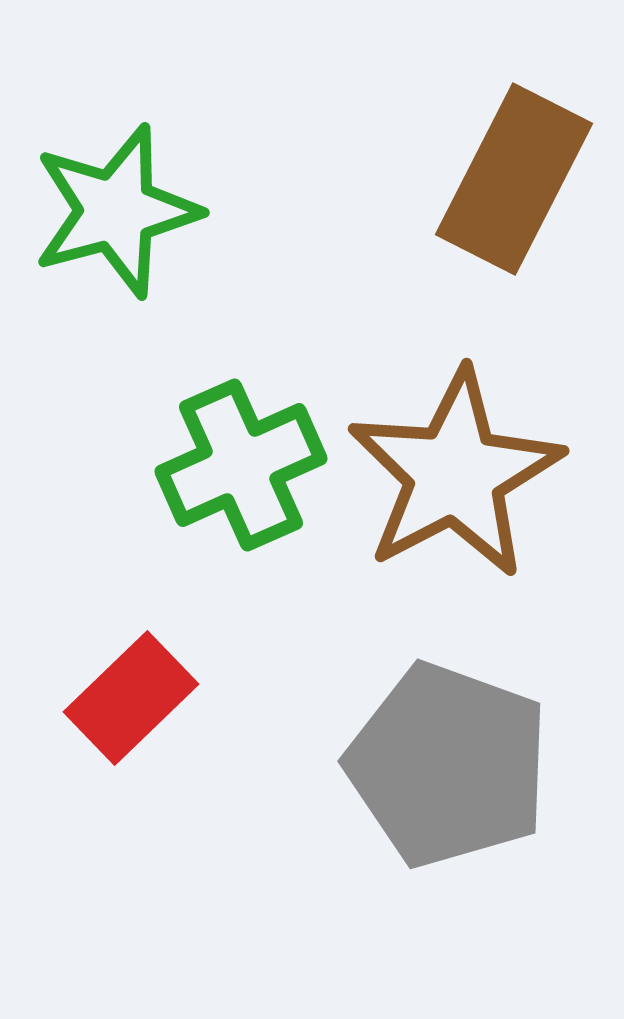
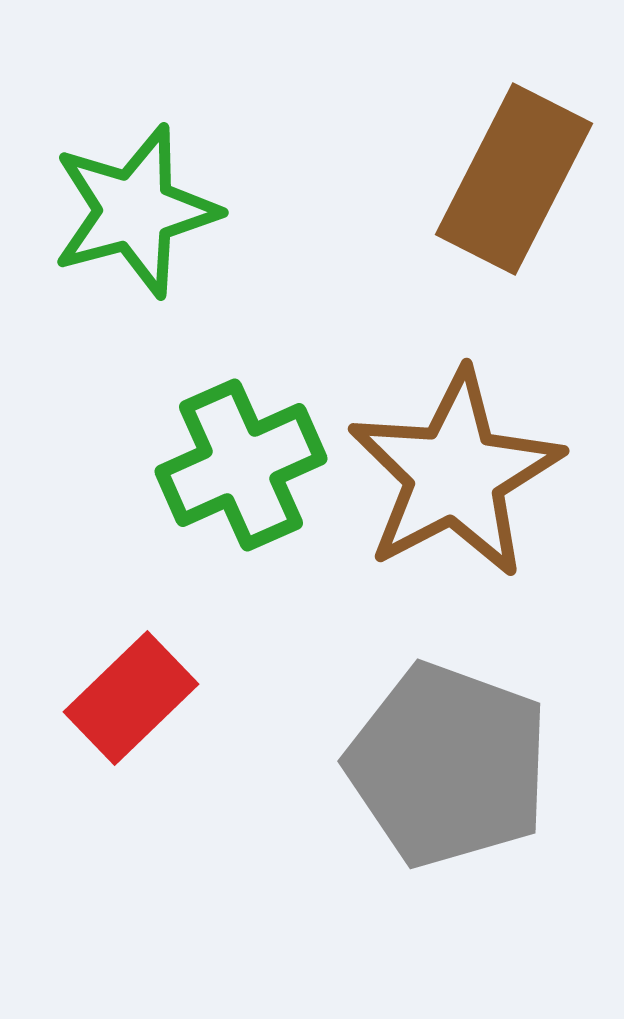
green star: moved 19 px right
